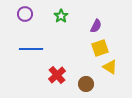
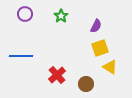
blue line: moved 10 px left, 7 px down
